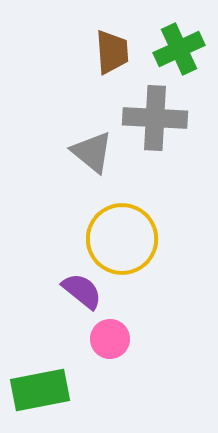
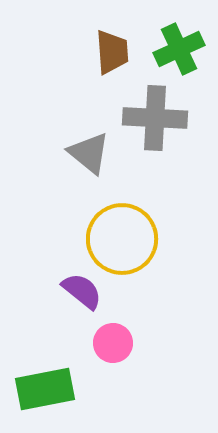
gray triangle: moved 3 px left, 1 px down
pink circle: moved 3 px right, 4 px down
green rectangle: moved 5 px right, 1 px up
